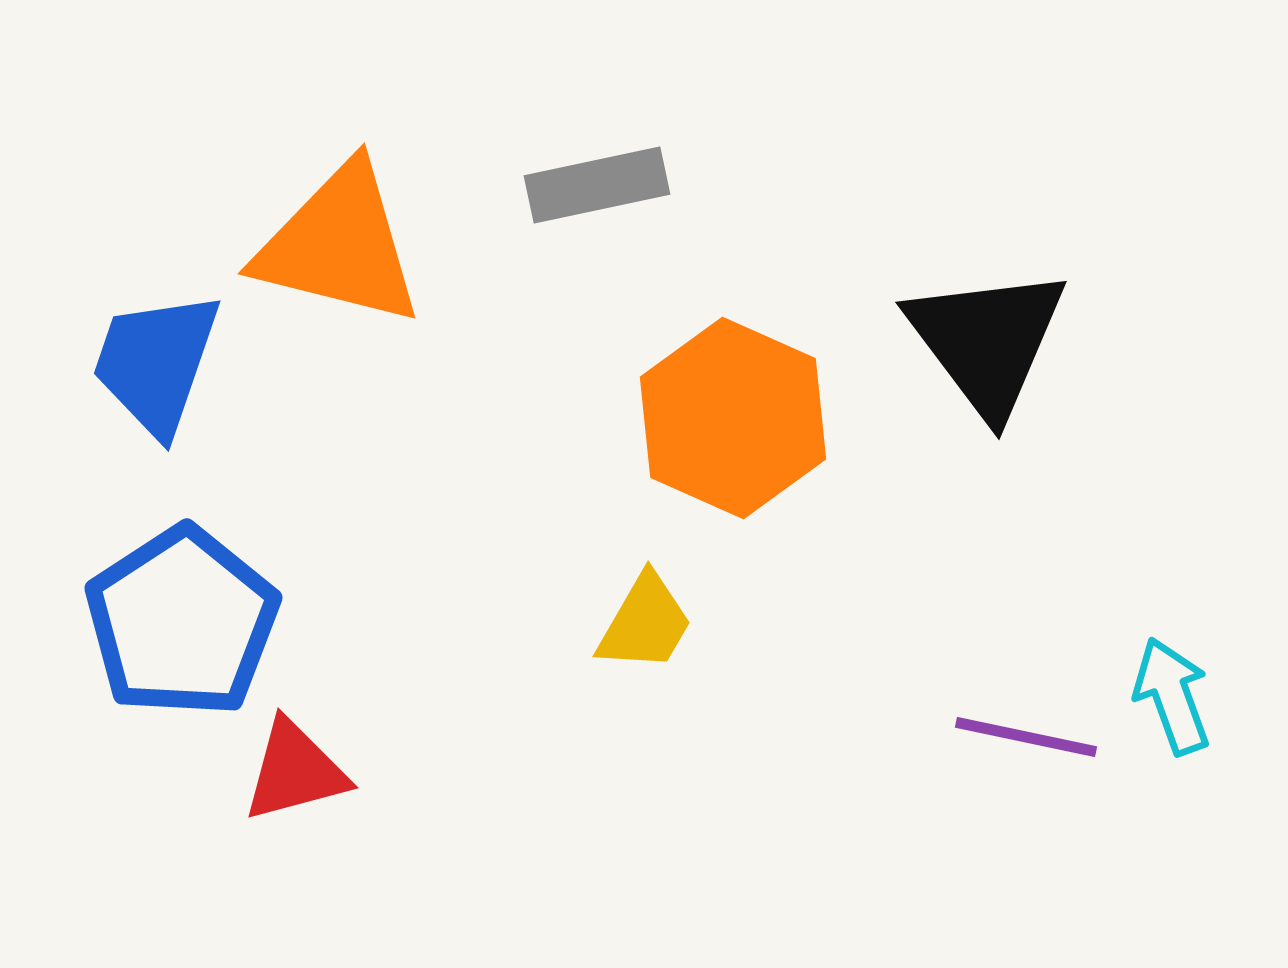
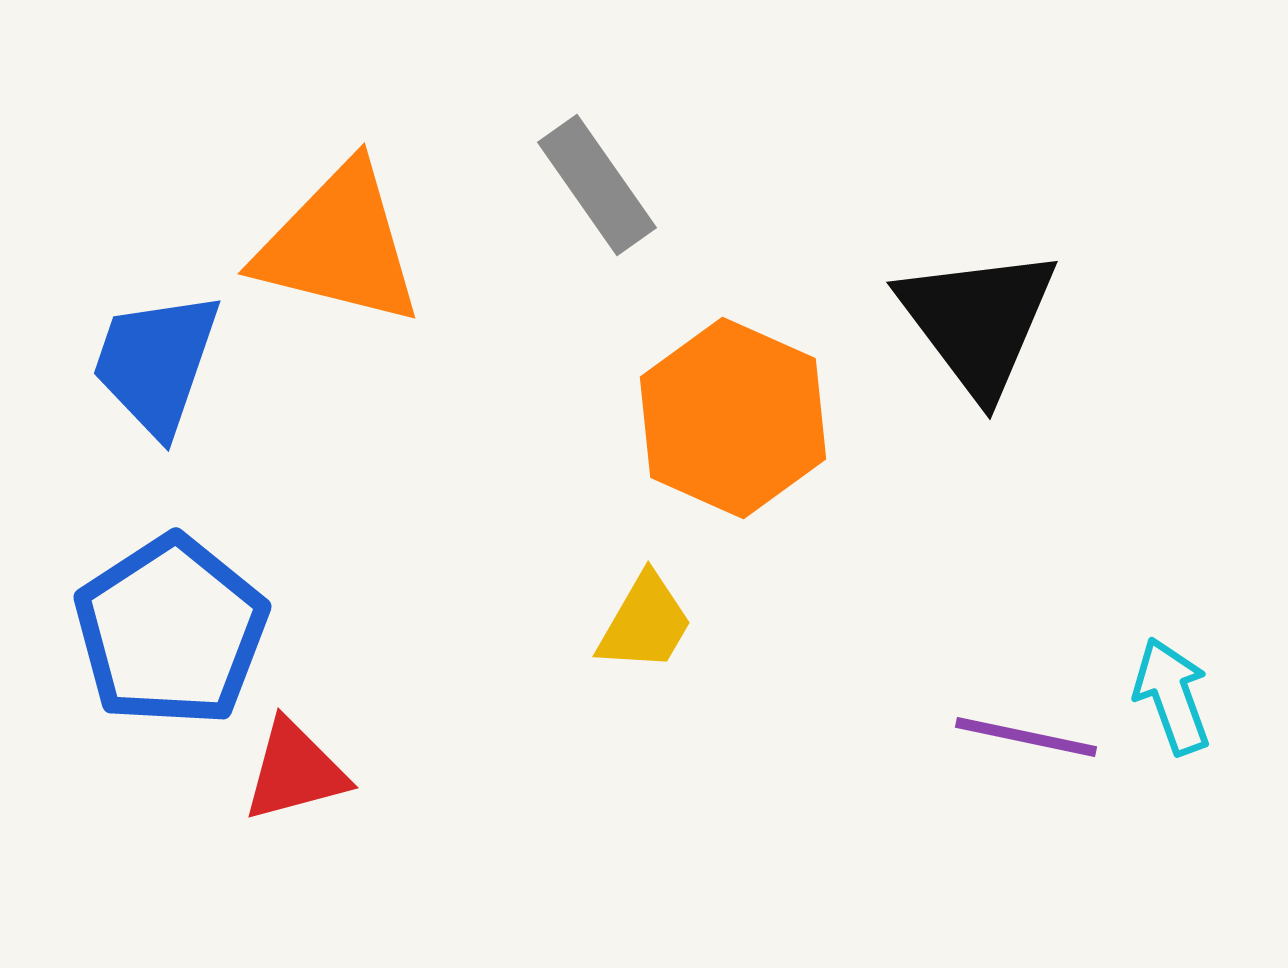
gray rectangle: rotated 67 degrees clockwise
black triangle: moved 9 px left, 20 px up
blue pentagon: moved 11 px left, 9 px down
